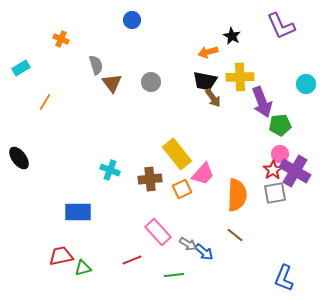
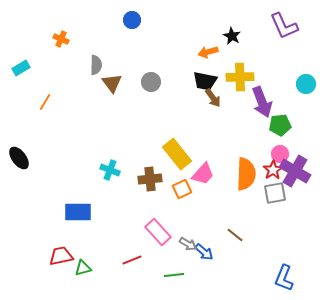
purple L-shape: moved 3 px right
gray semicircle: rotated 18 degrees clockwise
orange semicircle: moved 9 px right, 21 px up
